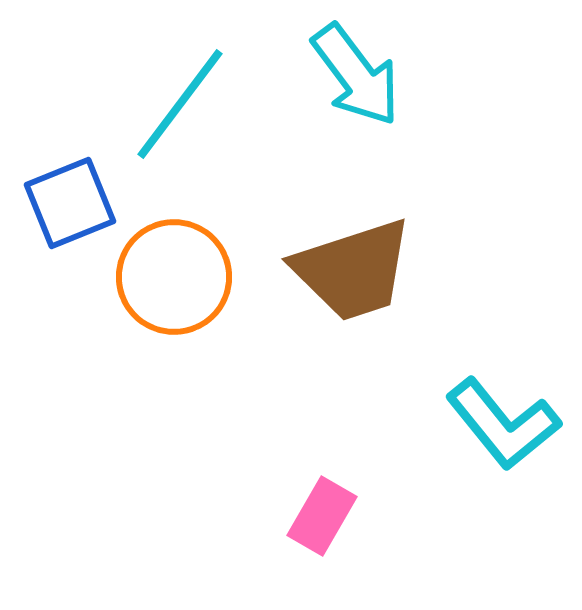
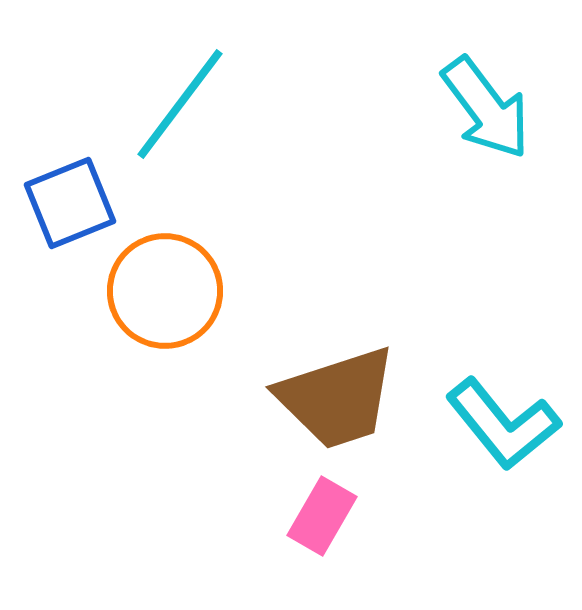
cyan arrow: moved 130 px right, 33 px down
brown trapezoid: moved 16 px left, 128 px down
orange circle: moved 9 px left, 14 px down
